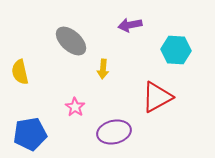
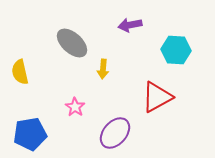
gray ellipse: moved 1 px right, 2 px down
purple ellipse: moved 1 px right, 1 px down; rotated 36 degrees counterclockwise
